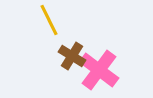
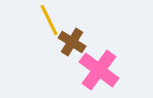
brown cross: moved 14 px up
